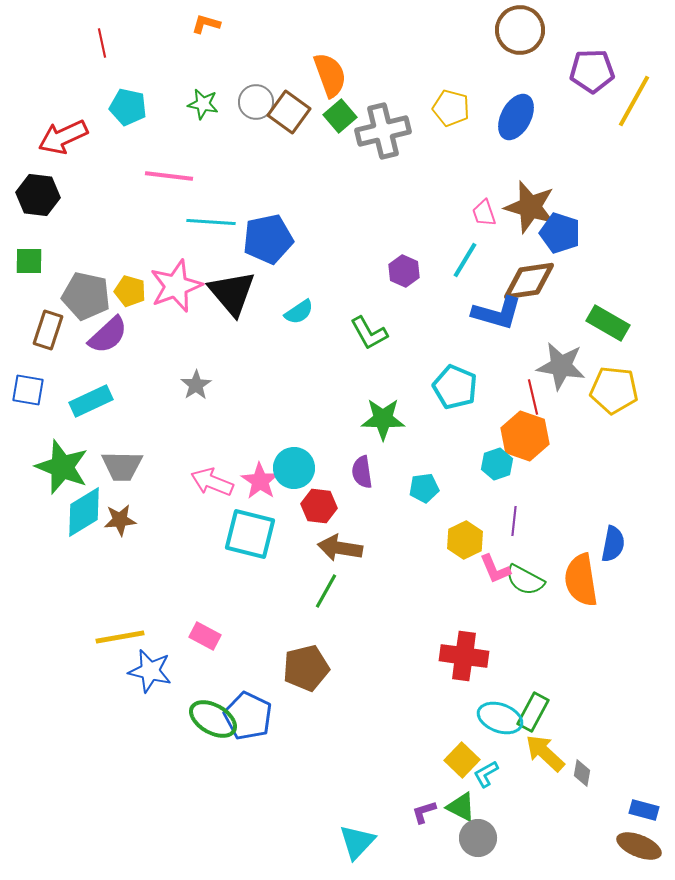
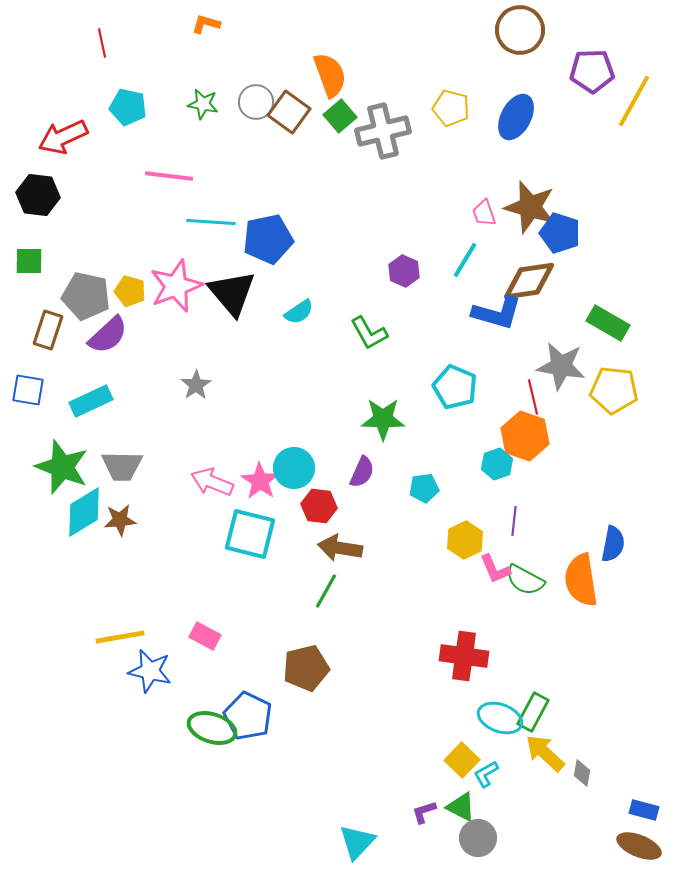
purple semicircle at (362, 472): rotated 148 degrees counterclockwise
green ellipse at (213, 719): moved 1 px left, 9 px down; rotated 12 degrees counterclockwise
